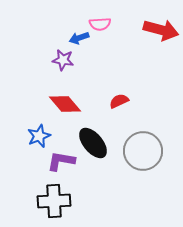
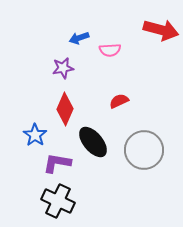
pink semicircle: moved 10 px right, 26 px down
purple star: moved 8 px down; rotated 20 degrees counterclockwise
red diamond: moved 5 px down; rotated 64 degrees clockwise
blue star: moved 4 px left, 1 px up; rotated 15 degrees counterclockwise
black ellipse: moved 1 px up
gray circle: moved 1 px right, 1 px up
purple L-shape: moved 4 px left, 2 px down
black cross: moved 4 px right; rotated 28 degrees clockwise
